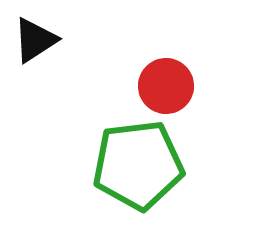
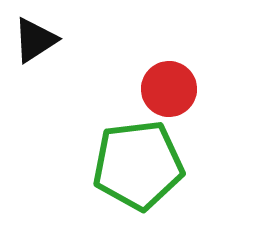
red circle: moved 3 px right, 3 px down
